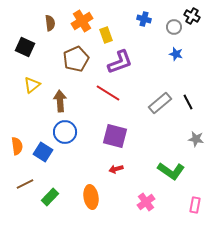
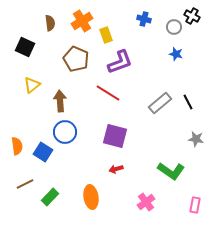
brown pentagon: rotated 25 degrees counterclockwise
